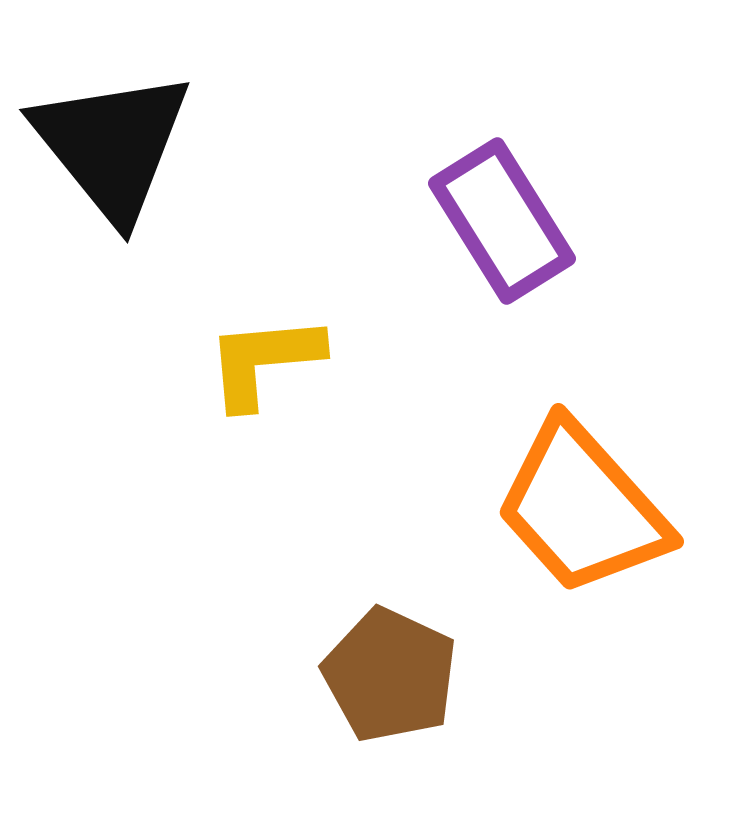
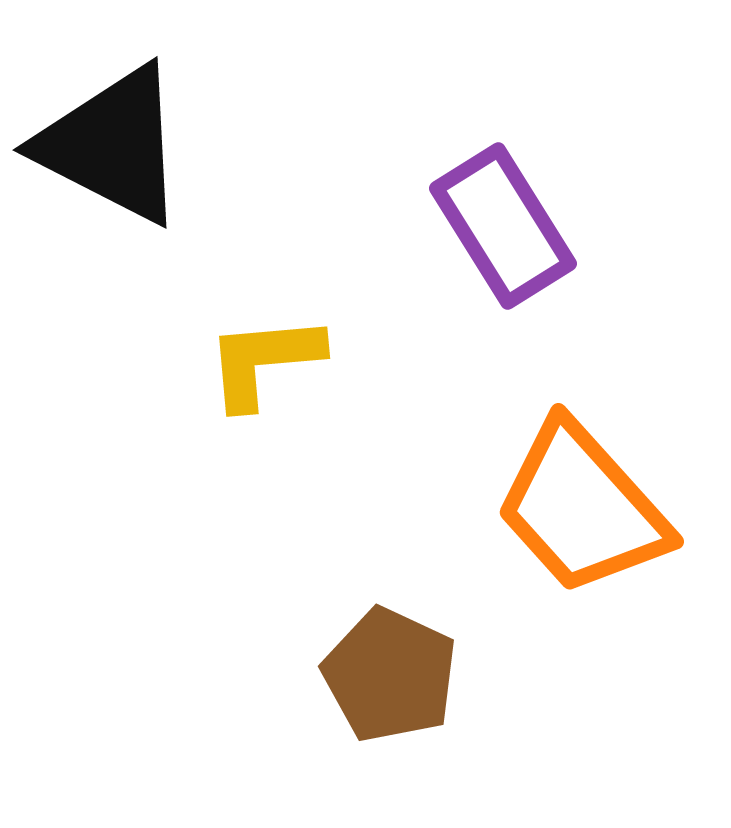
black triangle: rotated 24 degrees counterclockwise
purple rectangle: moved 1 px right, 5 px down
